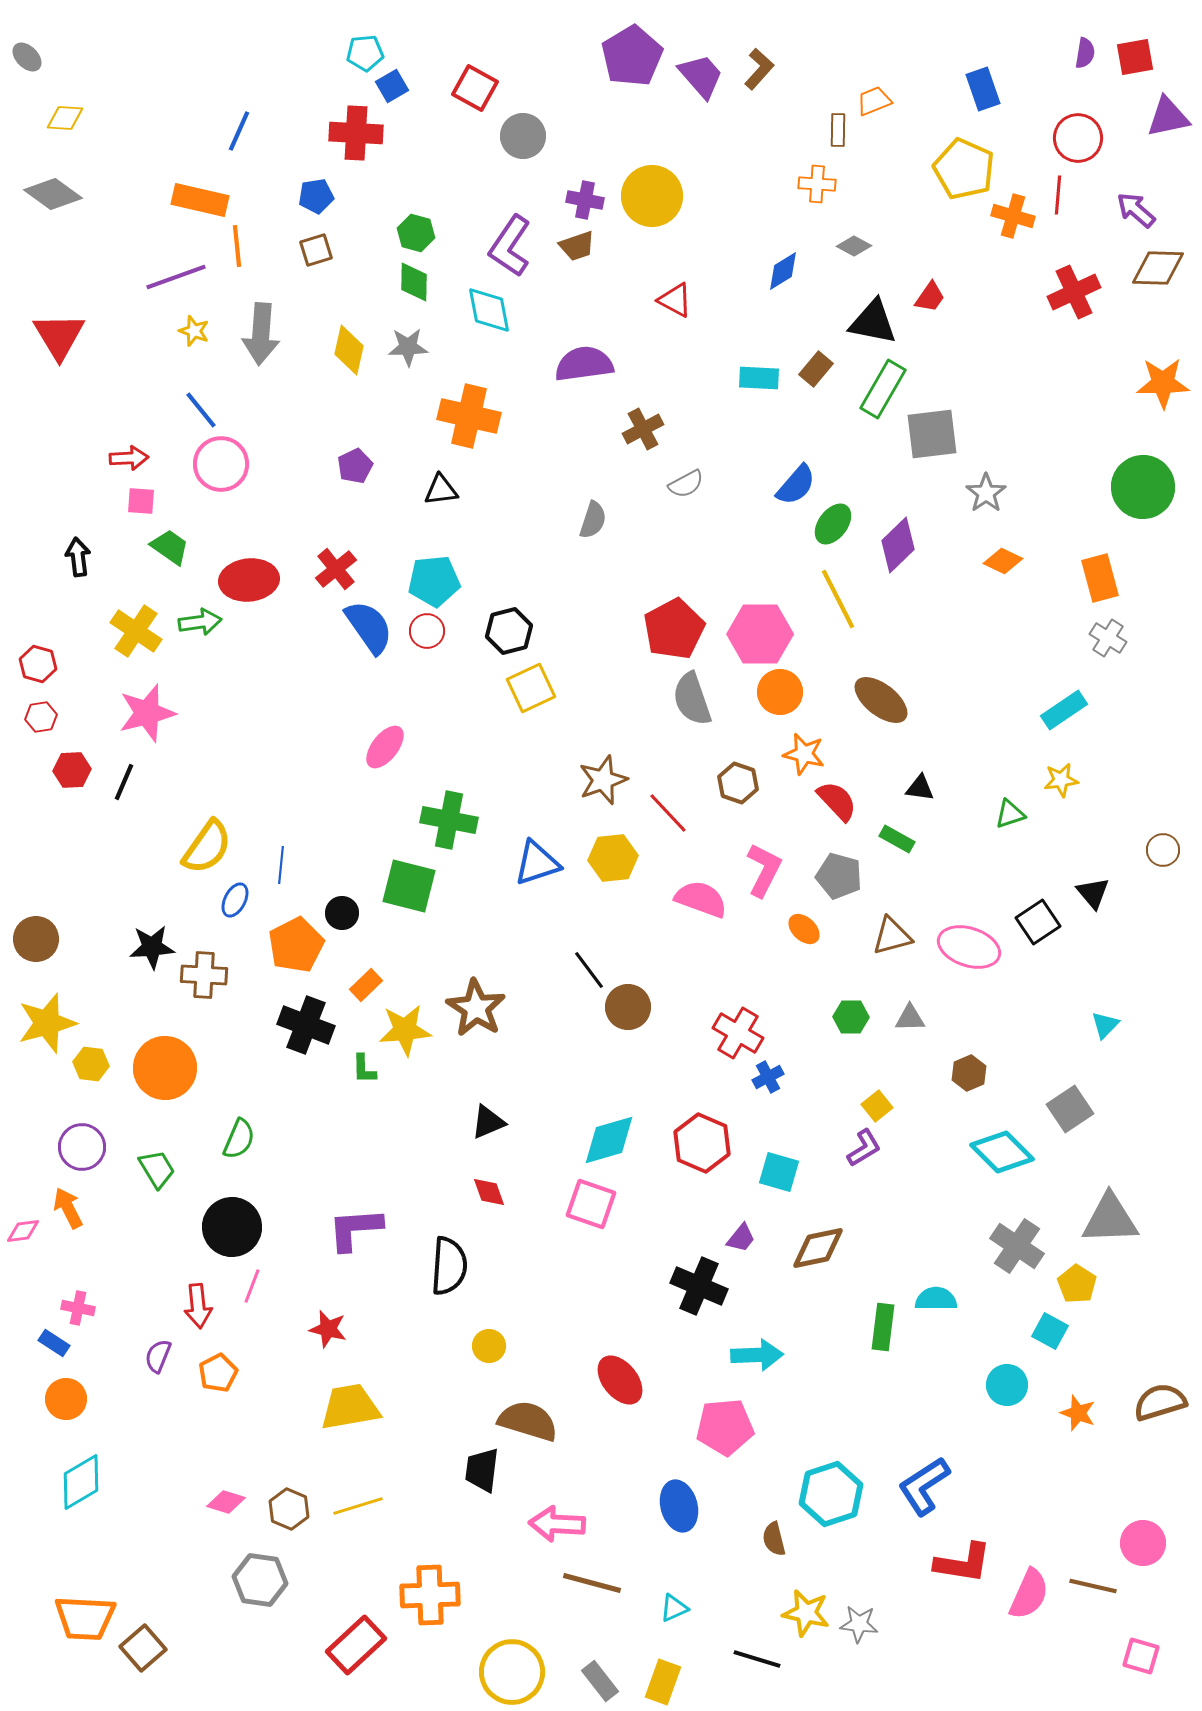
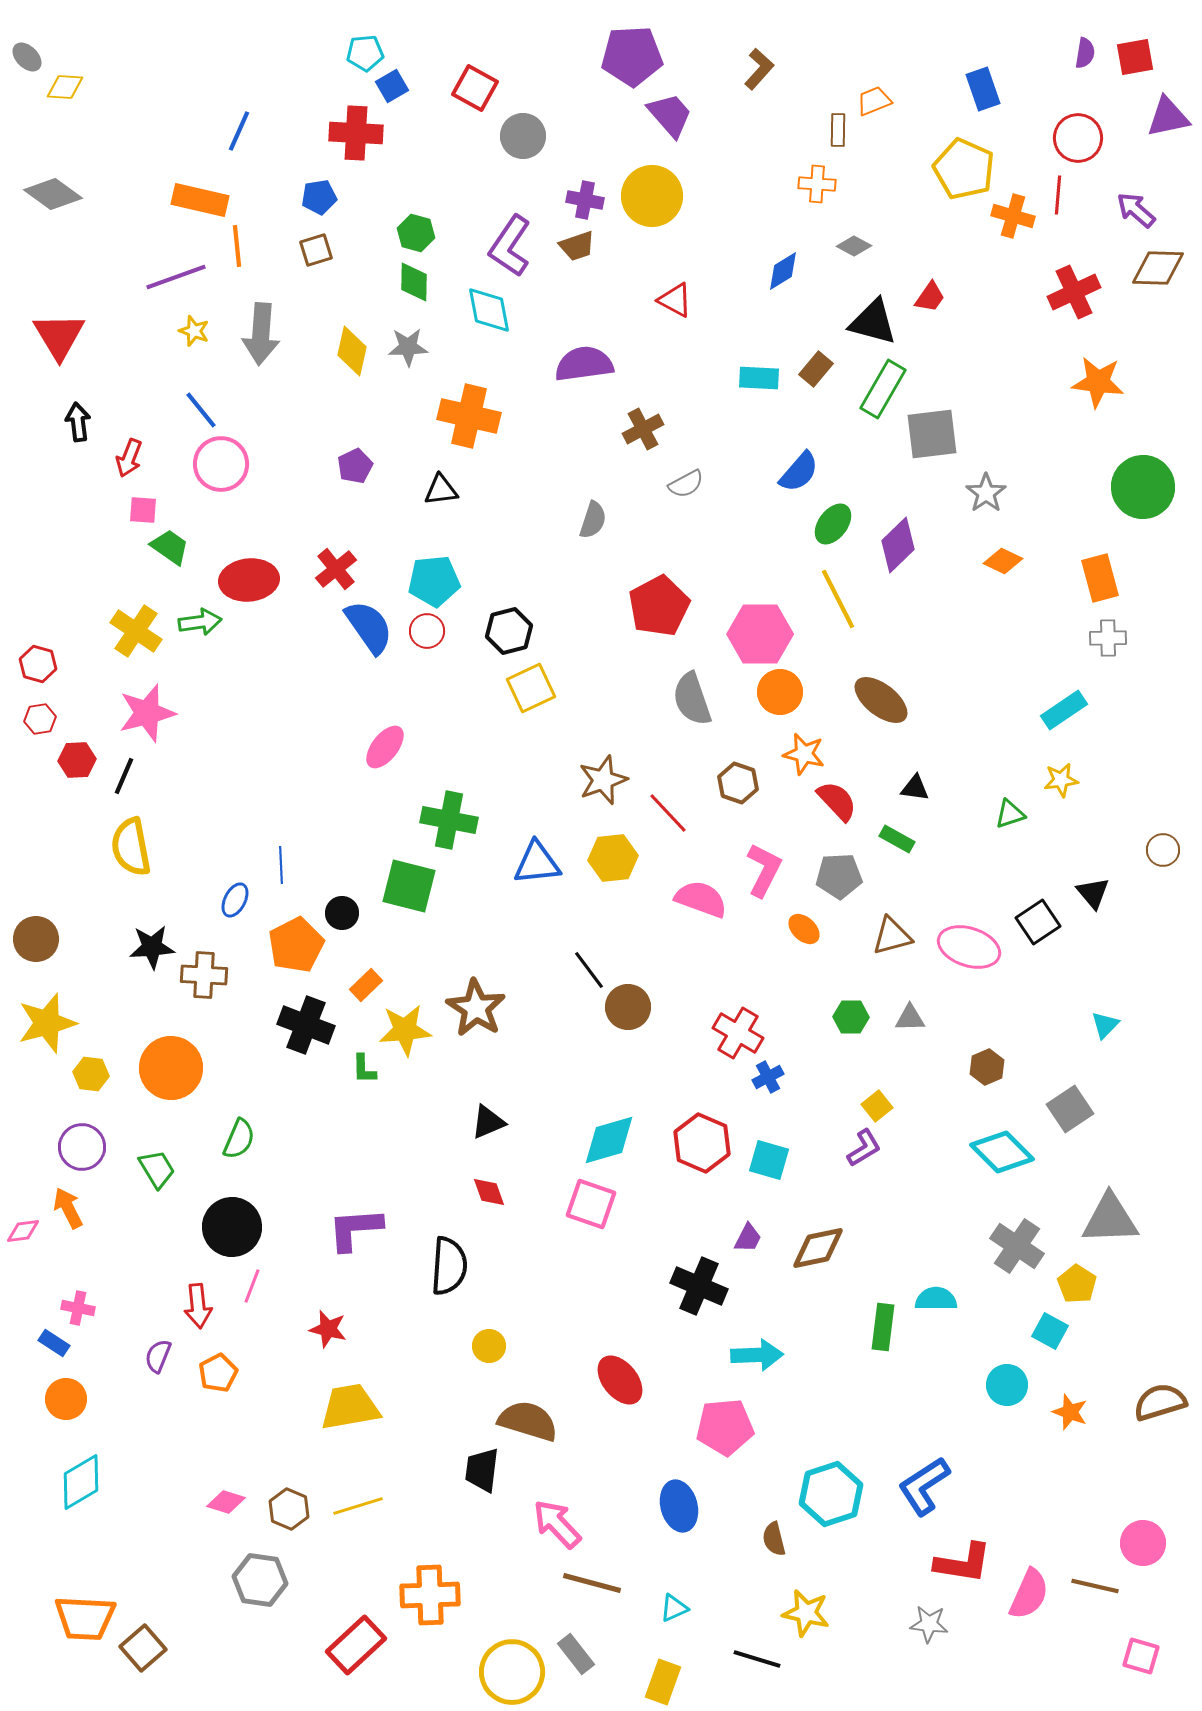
purple pentagon at (632, 56): rotated 28 degrees clockwise
purple trapezoid at (701, 76): moved 31 px left, 39 px down
yellow diamond at (65, 118): moved 31 px up
blue pentagon at (316, 196): moved 3 px right, 1 px down
black triangle at (873, 322): rotated 4 degrees clockwise
yellow diamond at (349, 350): moved 3 px right, 1 px down
orange star at (1163, 383): moved 65 px left, 1 px up; rotated 8 degrees clockwise
red arrow at (129, 458): rotated 114 degrees clockwise
blue semicircle at (796, 485): moved 3 px right, 13 px up
pink square at (141, 501): moved 2 px right, 9 px down
black arrow at (78, 557): moved 135 px up
red pentagon at (674, 629): moved 15 px left, 23 px up
gray cross at (1108, 638): rotated 33 degrees counterclockwise
red hexagon at (41, 717): moved 1 px left, 2 px down
red hexagon at (72, 770): moved 5 px right, 10 px up
black line at (124, 782): moved 6 px up
black triangle at (920, 788): moved 5 px left
yellow semicircle at (207, 847): moved 76 px left; rotated 134 degrees clockwise
blue triangle at (537, 863): rotated 12 degrees clockwise
blue line at (281, 865): rotated 9 degrees counterclockwise
gray pentagon at (839, 876): rotated 18 degrees counterclockwise
yellow hexagon at (91, 1064): moved 10 px down
orange circle at (165, 1068): moved 6 px right
brown hexagon at (969, 1073): moved 18 px right, 6 px up
cyan square at (779, 1172): moved 10 px left, 12 px up
purple trapezoid at (741, 1238): moved 7 px right; rotated 12 degrees counterclockwise
orange star at (1078, 1413): moved 8 px left, 1 px up
pink arrow at (557, 1524): rotated 44 degrees clockwise
brown line at (1093, 1586): moved 2 px right
gray star at (859, 1624): moved 70 px right
gray rectangle at (600, 1681): moved 24 px left, 27 px up
